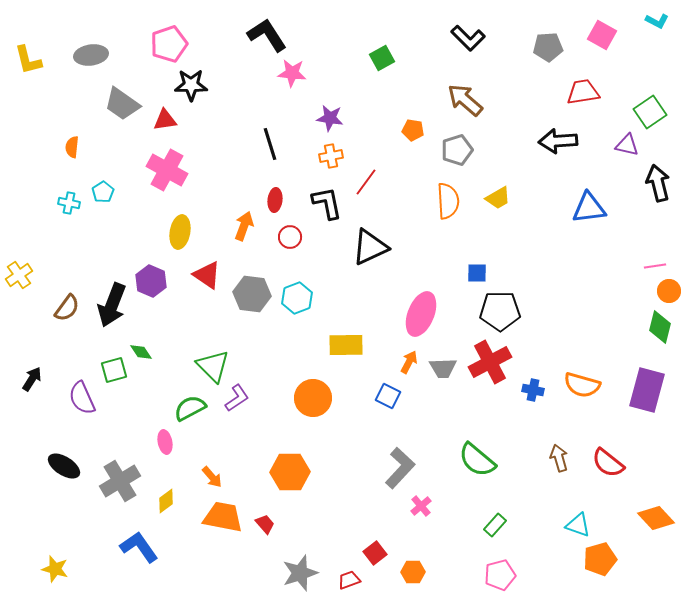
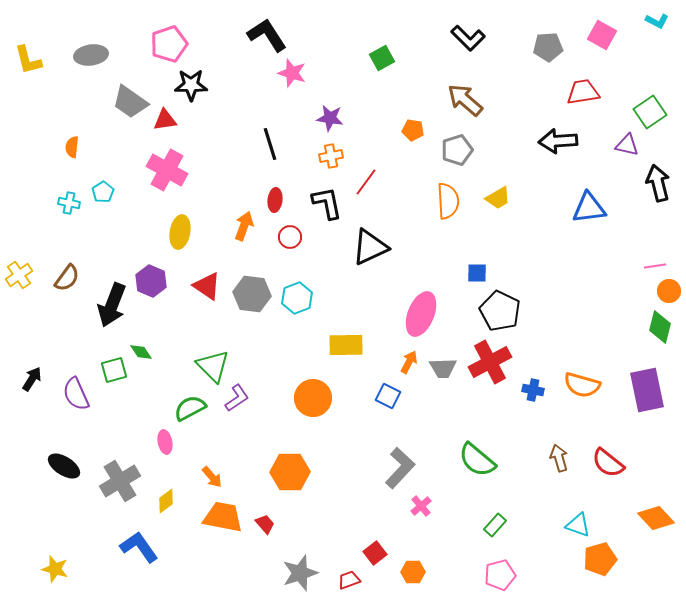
pink star at (292, 73): rotated 12 degrees clockwise
gray trapezoid at (122, 104): moved 8 px right, 2 px up
red triangle at (207, 275): moved 11 px down
brown semicircle at (67, 308): moved 30 px up
black pentagon at (500, 311): rotated 27 degrees clockwise
purple rectangle at (647, 390): rotated 27 degrees counterclockwise
purple semicircle at (82, 398): moved 6 px left, 4 px up
